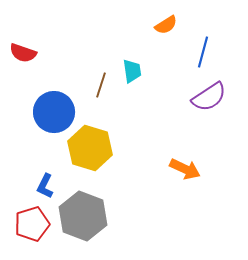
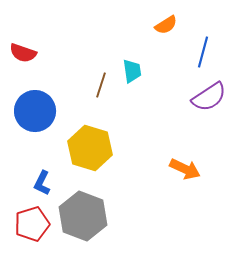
blue circle: moved 19 px left, 1 px up
blue L-shape: moved 3 px left, 3 px up
